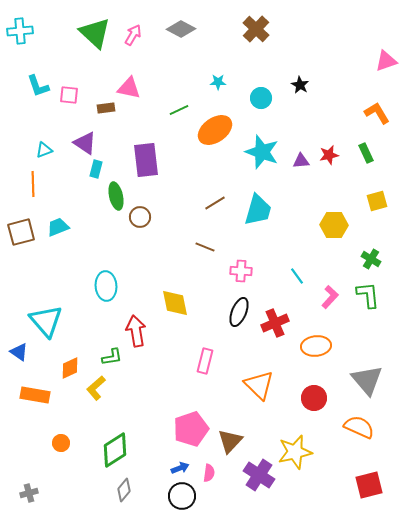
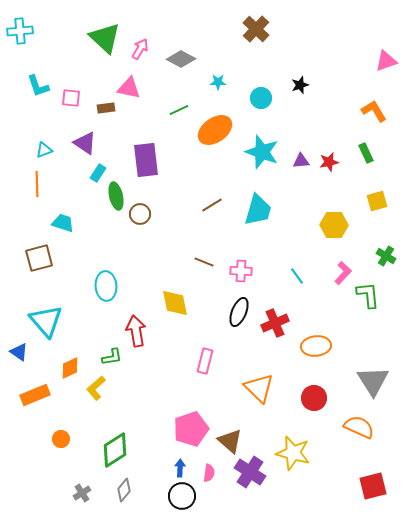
gray diamond at (181, 29): moved 30 px down
green triangle at (95, 33): moved 10 px right, 5 px down
pink arrow at (133, 35): moved 7 px right, 14 px down
black star at (300, 85): rotated 24 degrees clockwise
pink square at (69, 95): moved 2 px right, 3 px down
orange L-shape at (377, 113): moved 3 px left, 2 px up
red star at (329, 155): moved 7 px down
cyan rectangle at (96, 169): moved 2 px right, 4 px down; rotated 18 degrees clockwise
orange line at (33, 184): moved 4 px right
brown line at (215, 203): moved 3 px left, 2 px down
brown circle at (140, 217): moved 3 px up
cyan trapezoid at (58, 227): moved 5 px right, 4 px up; rotated 40 degrees clockwise
brown square at (21, 232): moved 18 px right, 26 px down
brown line at (205, 247): moved 1 px left, 15 px down
green cross at (371, 259): moved 15 px right, 3 px up
pink L-shape at (330, 297): moved 13 px right, 24 px up
gray triangle at (367, 380): moved 6 px right, 1 px down; rotated 8 degrees clockwise
orange triangle at (259, 385): moved 3 px down
orange rectangle at (35, 395): rotated 32 degrees counterclockwise
brown triangle at (230, 441): rotated 32 degrees counterclockwise
orange circle at (61, 443): moved 4 px up
yellow star at (295, 452): moved 2 px left, 1 px down; rotated 28 degrees clockwise
blue arrow at (180, 468): rotated 66 degrees counterclockwise
purple cross at (259, 475): moved 9 px left, 3 px up
red square at (369, 485): moved 4 px right, 1 px down
gray cross at (29, 493): moved 53 px right; rotated 18 degrees counterclockwise
